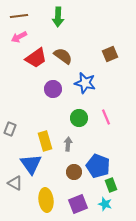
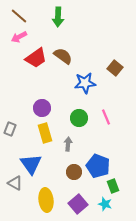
brown line: rotated 48 degrees clockwise
brown square: moved 5 px right, 14 px down; rotated 28 degrees counterclockwise
blue star: rotated 20 degrees counterclockwise
purple circle: moved 11 px left, 19 px down
yellow rectangle: moved 8 px up
green rectangle: moved 2 px right, 1 px down
purple square: rotated 18 degrees counterclockwise
